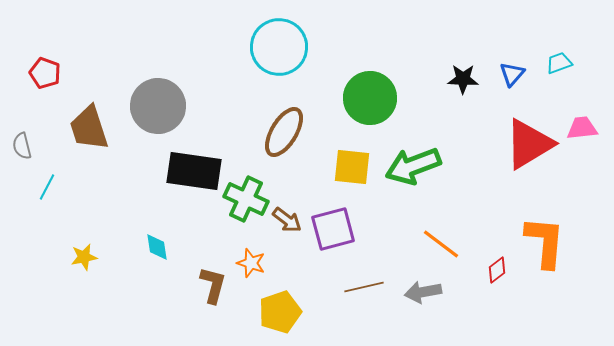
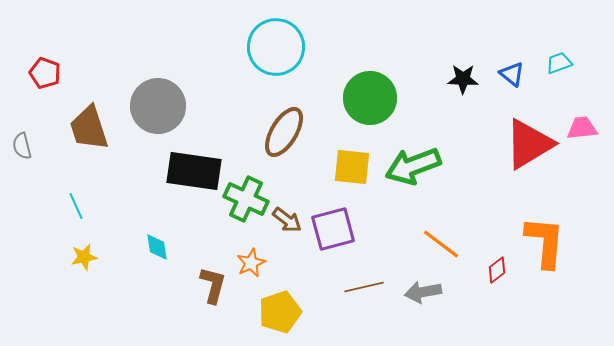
cyan circle: moved 3 px left
blue triangle: rotated 32 degrees counterclockwise
cyan line: moved 29 px right, 19 px down; rotated 52 degrees counterclockwise
orange star: rotated 28 degrees clockwise
